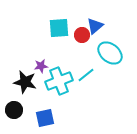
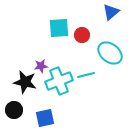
blue triangle: moved 16 px right, 14 px up
cyan line: rotated 24 degrees clockwise
